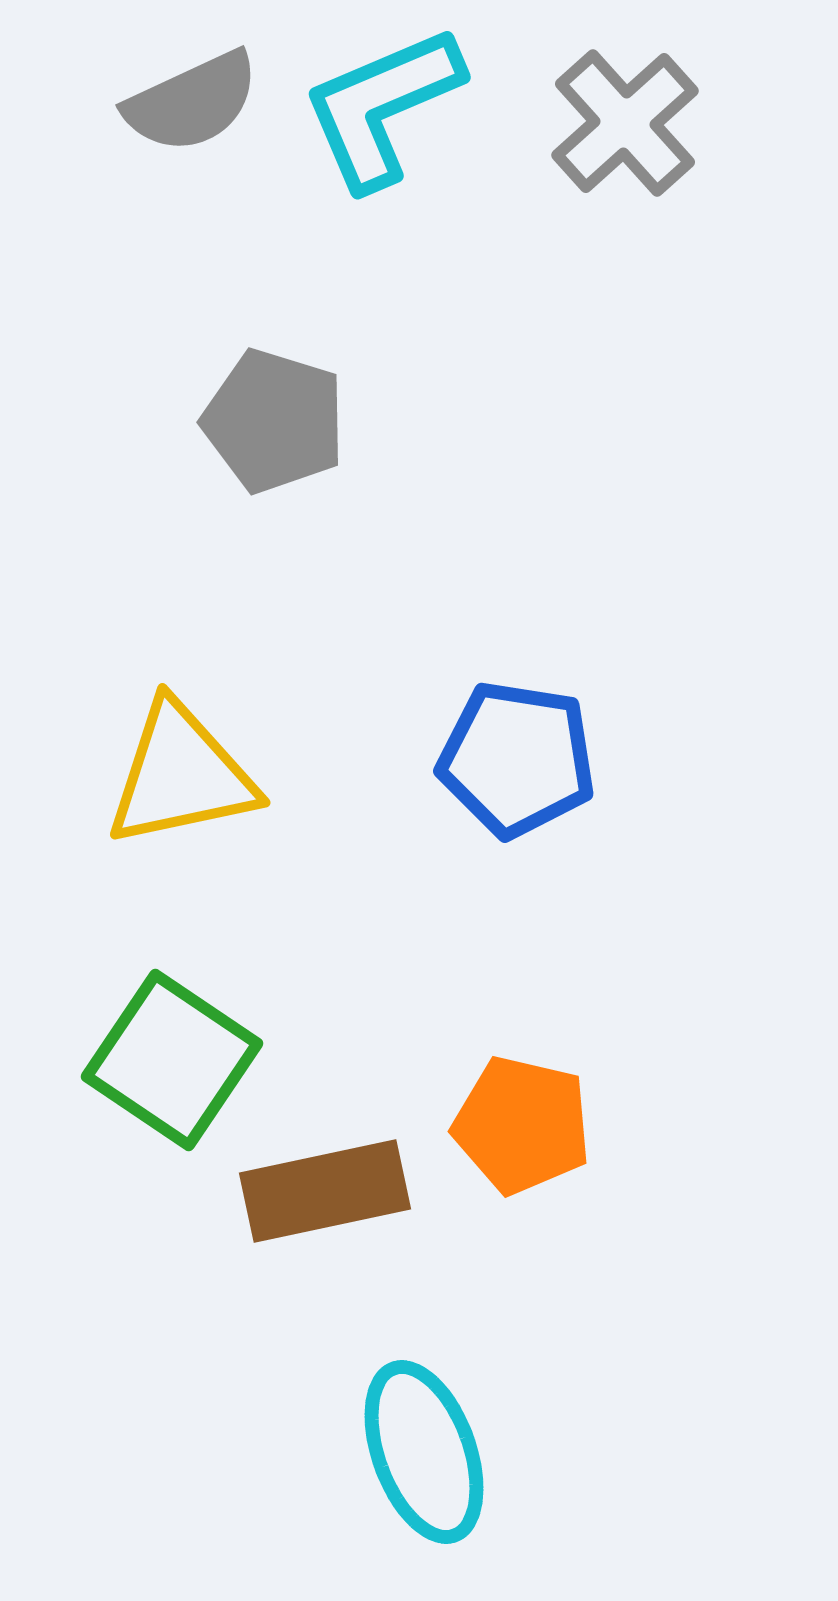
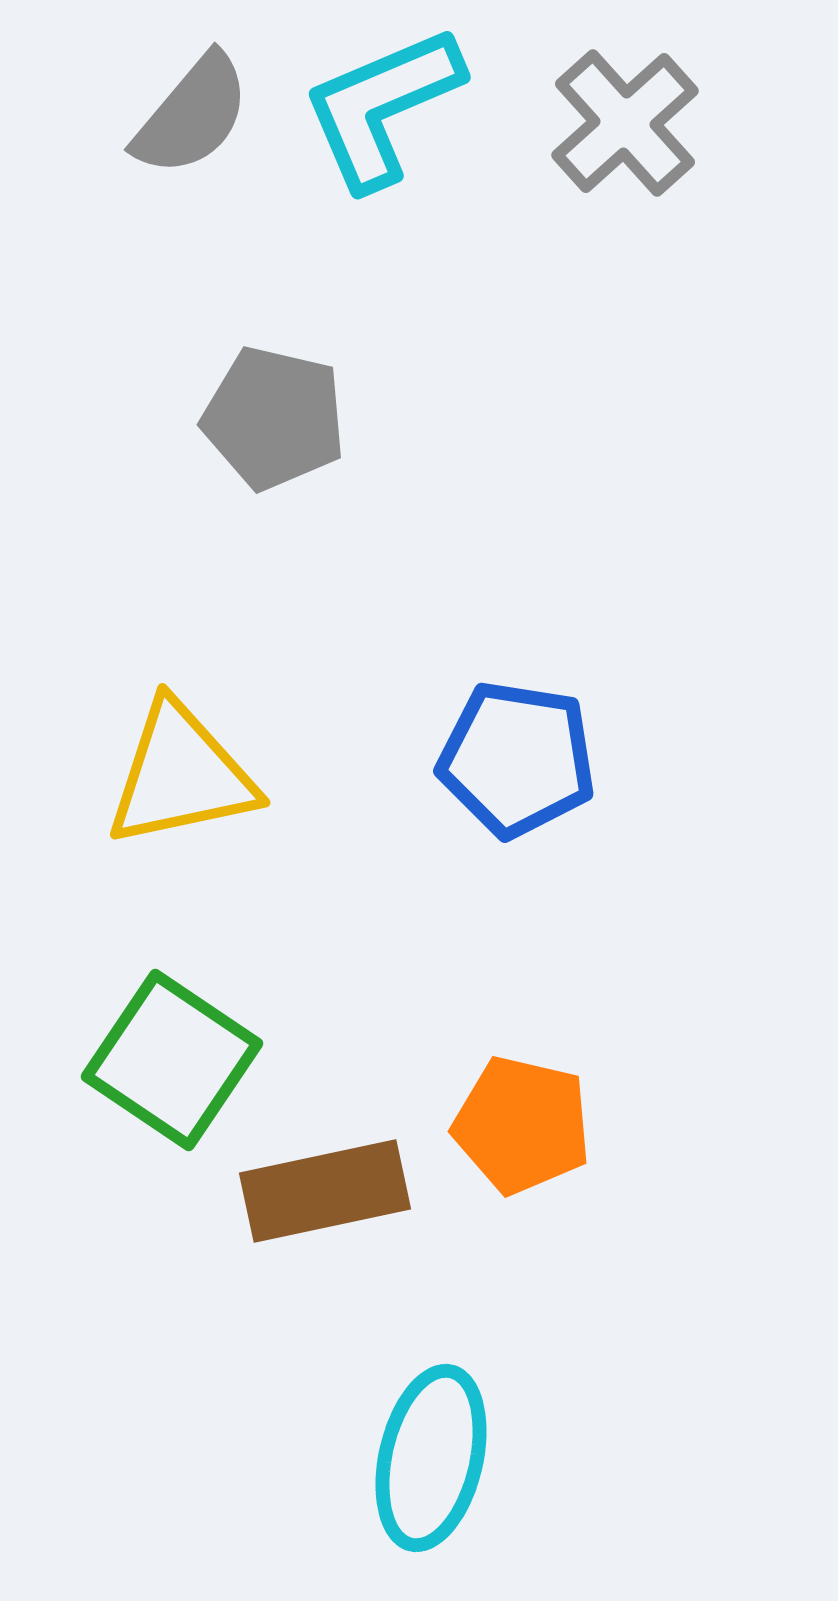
gray semicircle: moved 13 px down; rotated 25 degrees counterclockwise
gray pentagon: moved 3 px up; rotated 4 degrees counterclockwise
cyan ellipse: moved 7 px right, 6 px down; rotated 33 degrees clockwise
